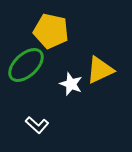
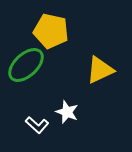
white star: moved 4 px left, 28 px down
